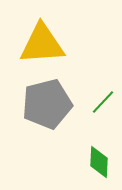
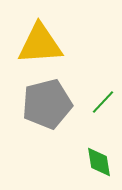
yellow triangle: moved 2 px left
green diamond: rotated 12 degrees counterclockwise
